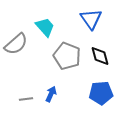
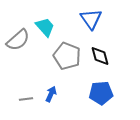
gray semicircle: moved 2 px right, 4 px up
